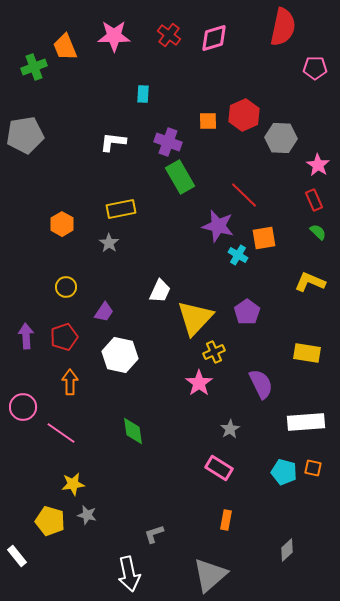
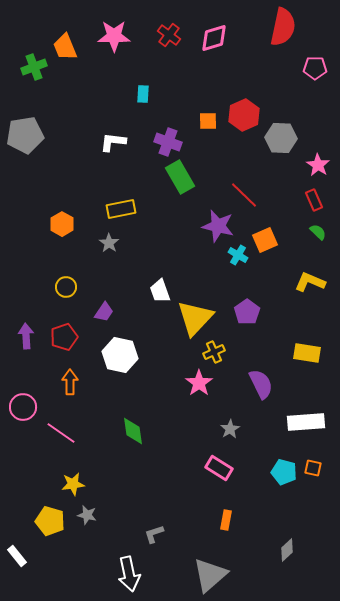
orange square at (264, 238): moved 1 px right, 2 px down; rotated 15 degrees counterclockwise
white trapezoid at (160, 291): rotated 135 degrees clockwise
